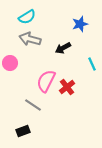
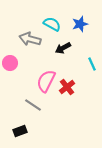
cyan semicircle: moved 25 px right, 7 px down; rotated 120 degrees counterclockwise
black rectangle: moved 3 px left
